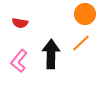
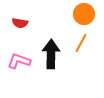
orange circle: moved 1 px left
orange line: rotated 18 degrees counterclockwise
pink L-shape: rotated 70 degrees clockwise
